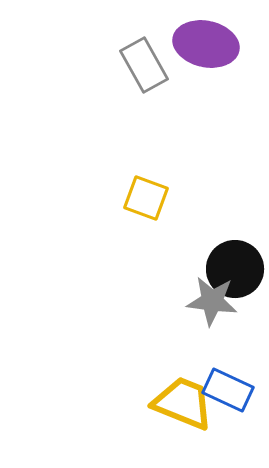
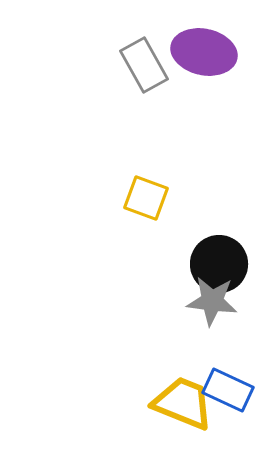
purple ellipse: moved 2 px left, 8 px down
black circle: moved 16 px left, 5 px up
